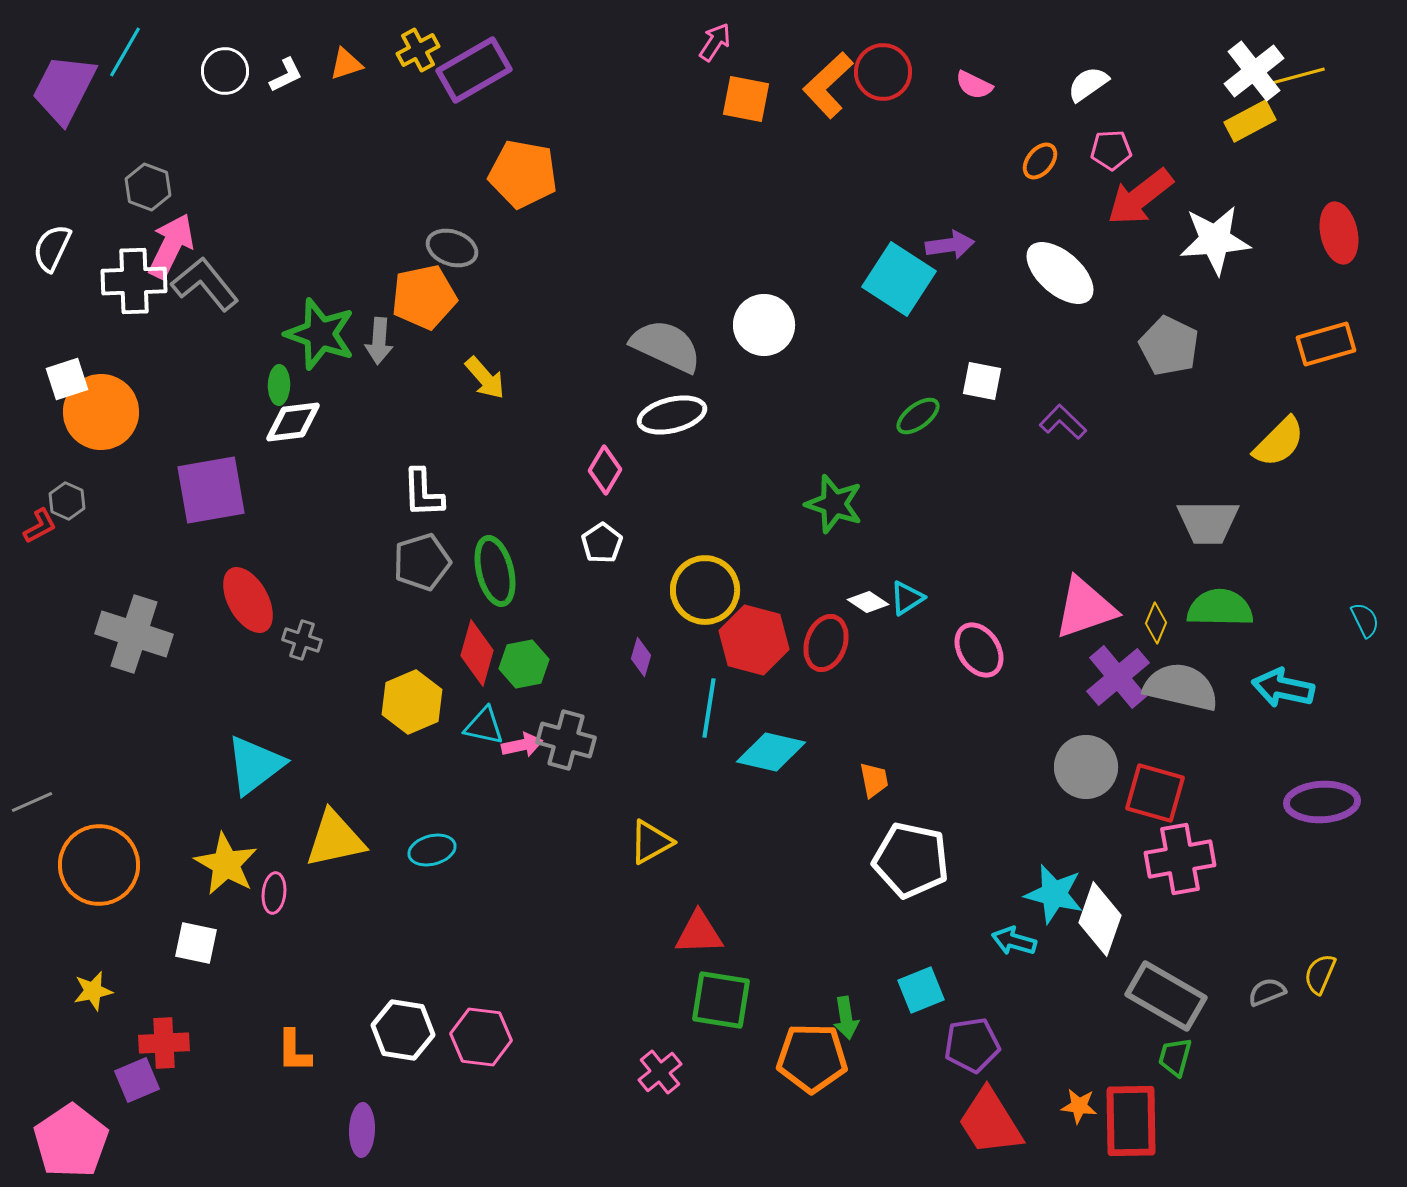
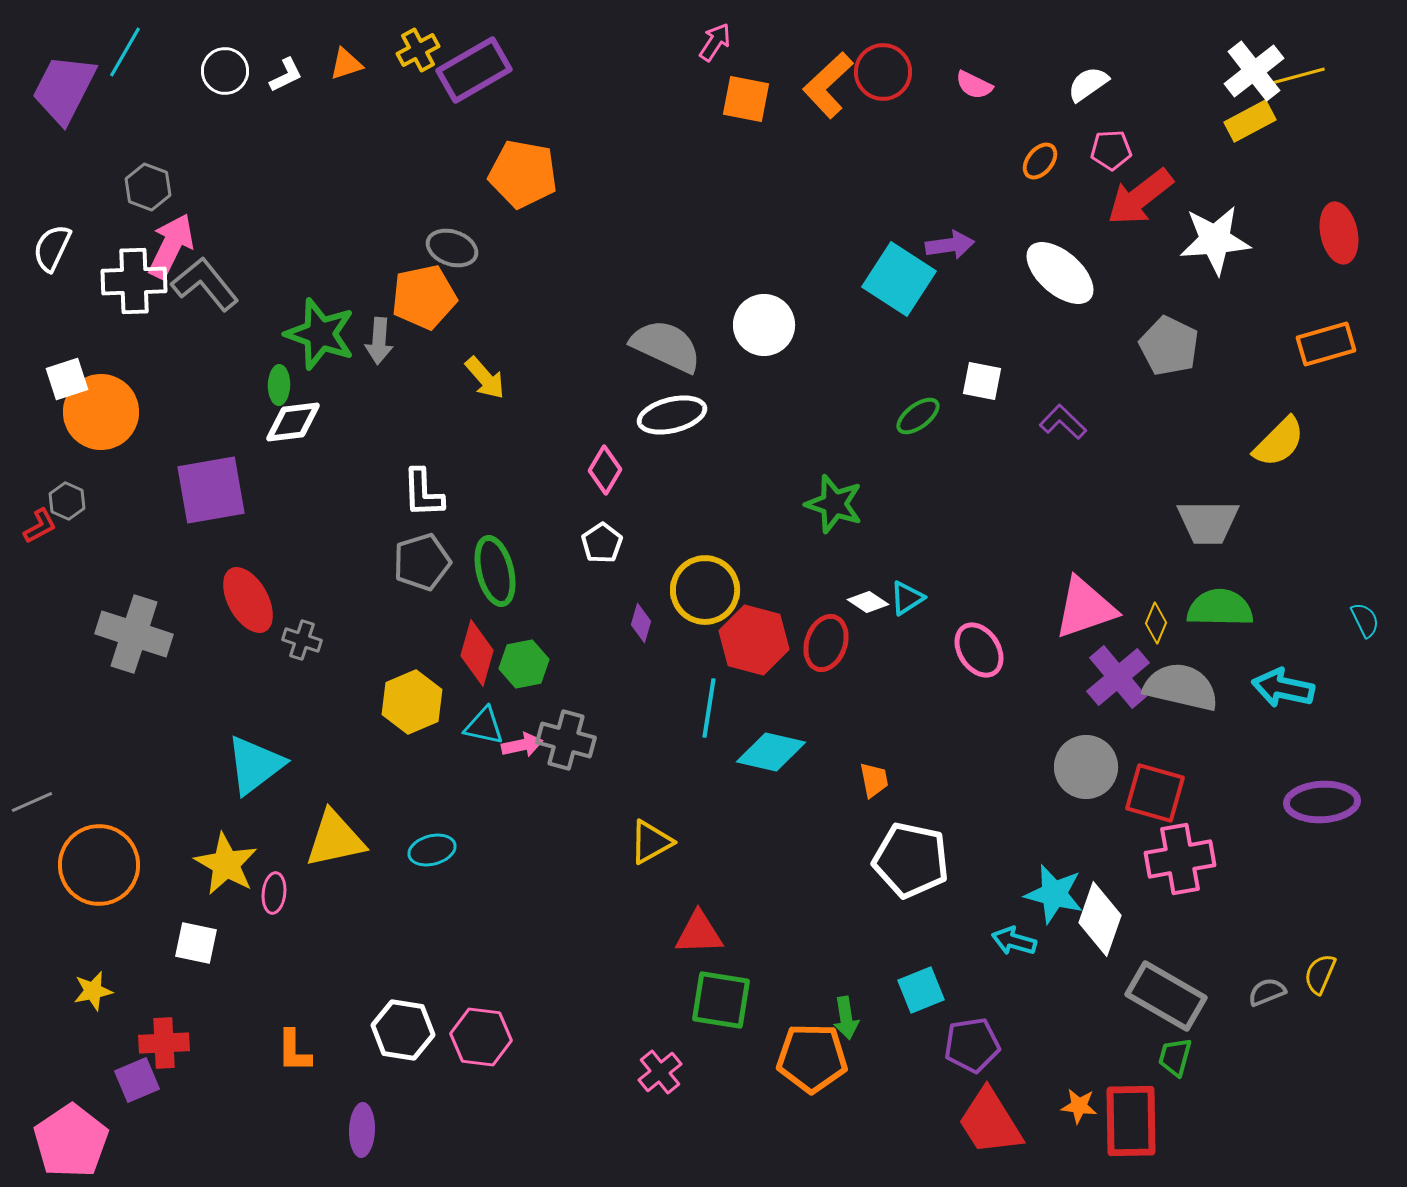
purple diamond at (641, 657): moved 34 px up
